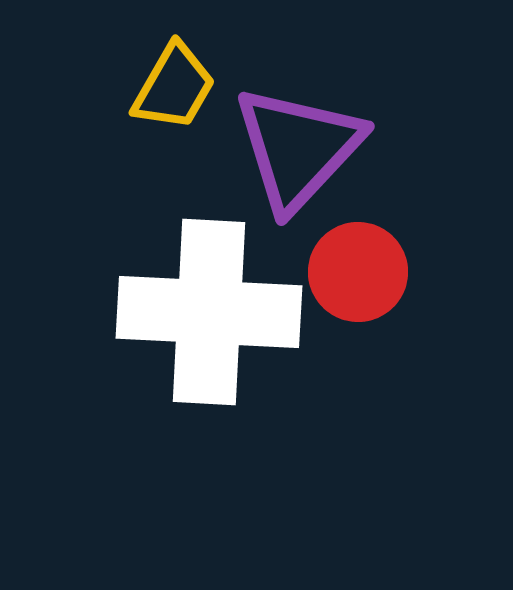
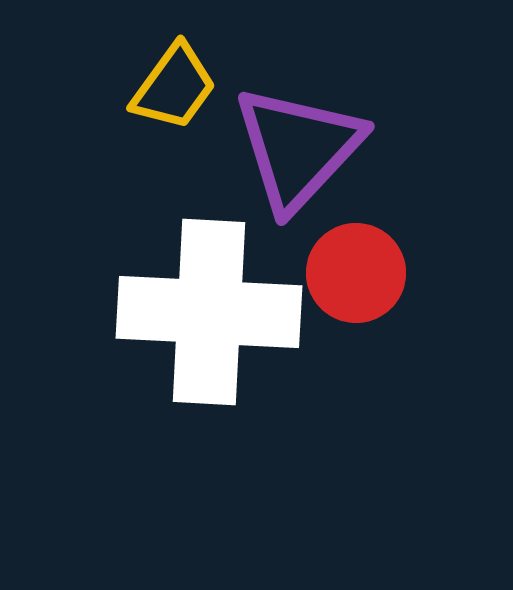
yellow trapezoid: rotated 6 degrees clockwise
red circle: moved 2 px left, 1 px down
